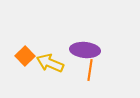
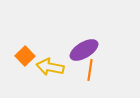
purple ellipse: moved 1 px left; rotated 36 degrees counterclockwise
yellow arrow: moved 4 px down; rotated 12 degrees counterclockwise
